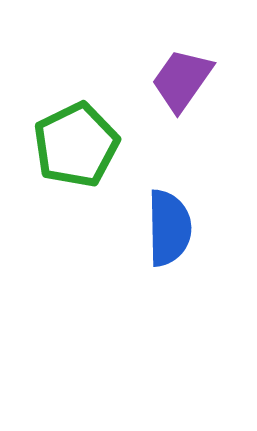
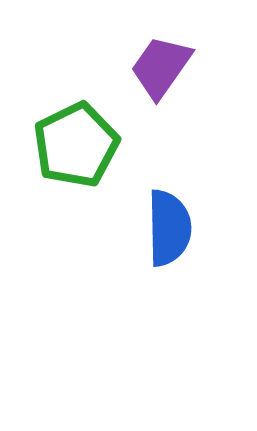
purple trapezoid: moved 21 px left, 13 px up
